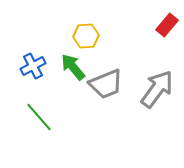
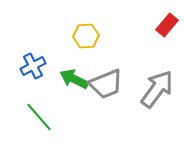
green arrow: moved 1 px right, 12 px down; rotated 24 degrees counterclockwise
